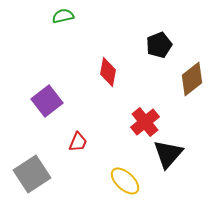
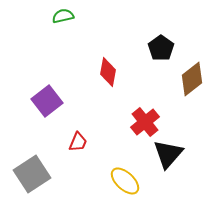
black pentagon: moved 2 px right, 3 px down; rotated 15 degrees counterclockwise
